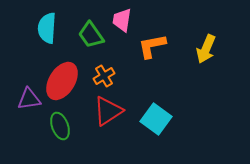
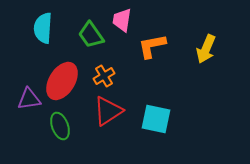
cyan semicircle: moved 4 px left
cyan square: rotated 24 degrees counterclockwise
